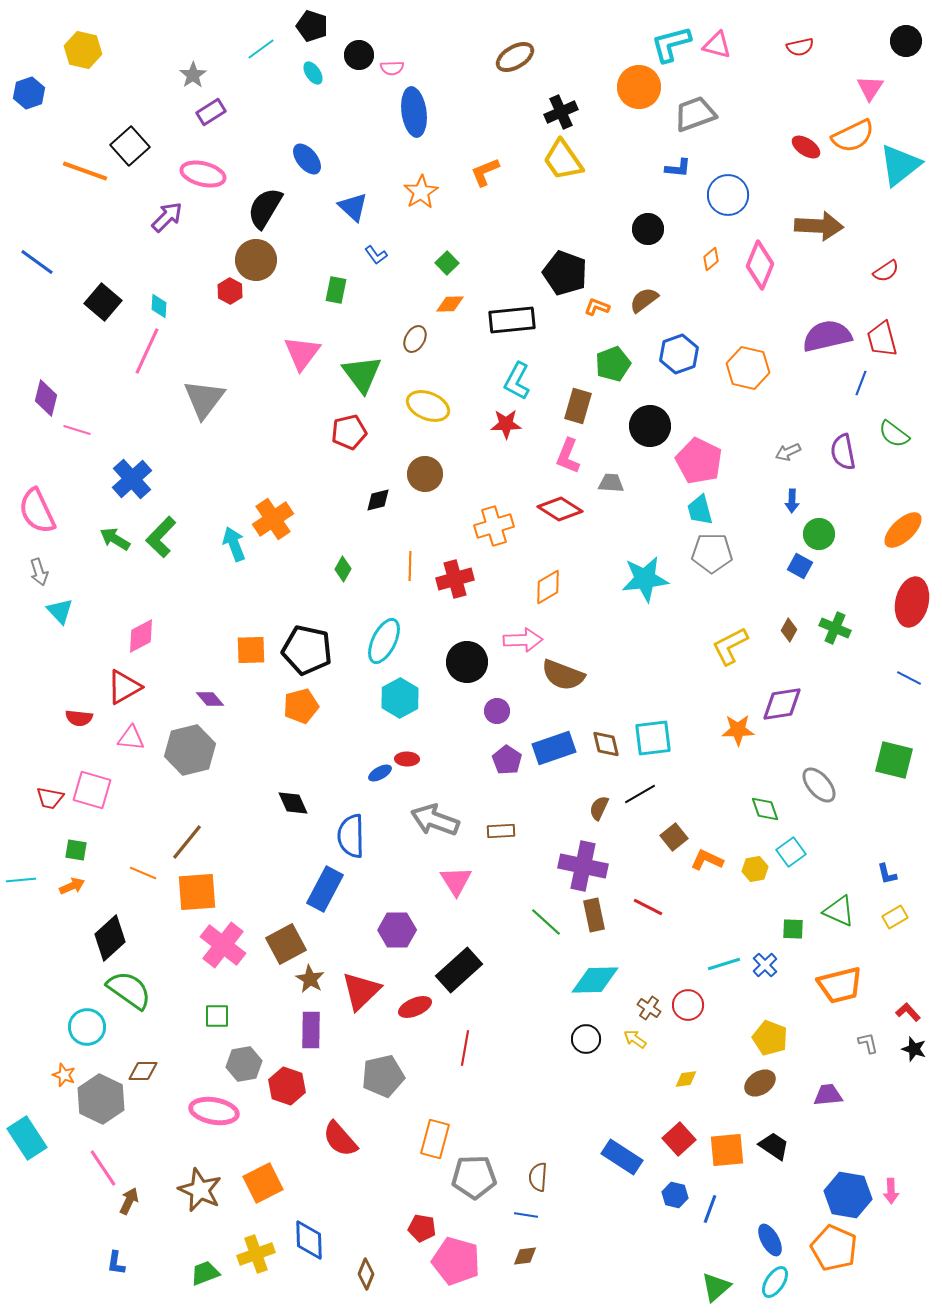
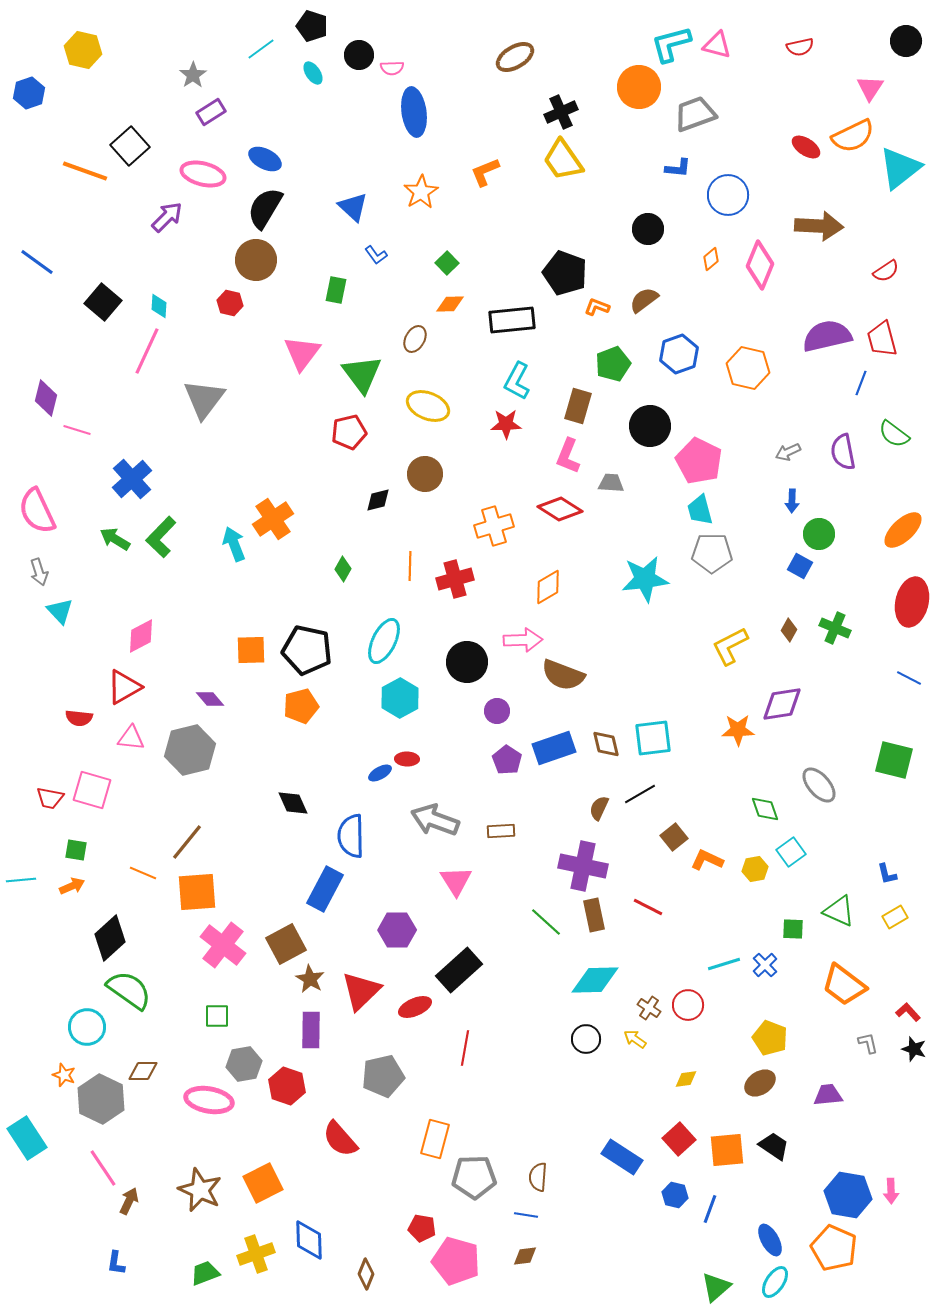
blue ellipse at (307, 159): moved 42 px left; rotated 24 degrees counterclockwise
cyan triangle at (900, 165): moved 3 px down
red hexagon at (230, 291): moved 12 px down; rotated 15 degrees counterclockwise
orange trapezoid at (840, 985): moved 4 px right; rotated 51 degrees clockwise
pink ellipse at (214, 1111): moved 5 px left, 11 px up
